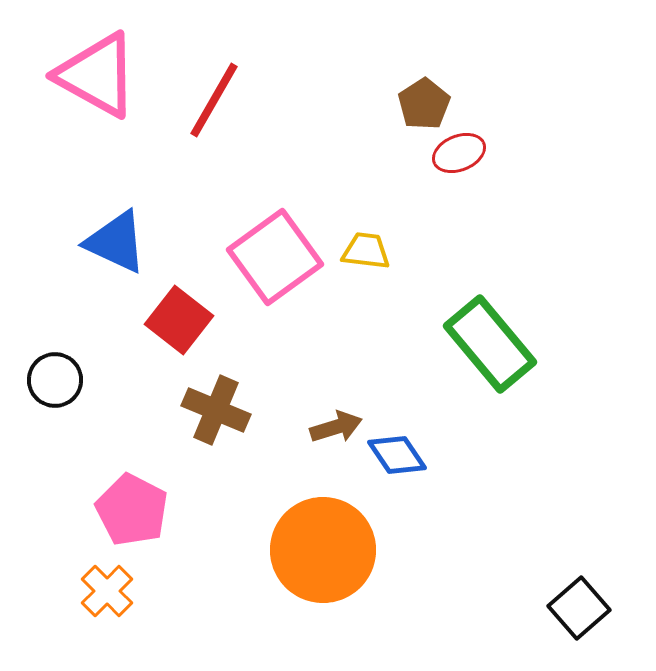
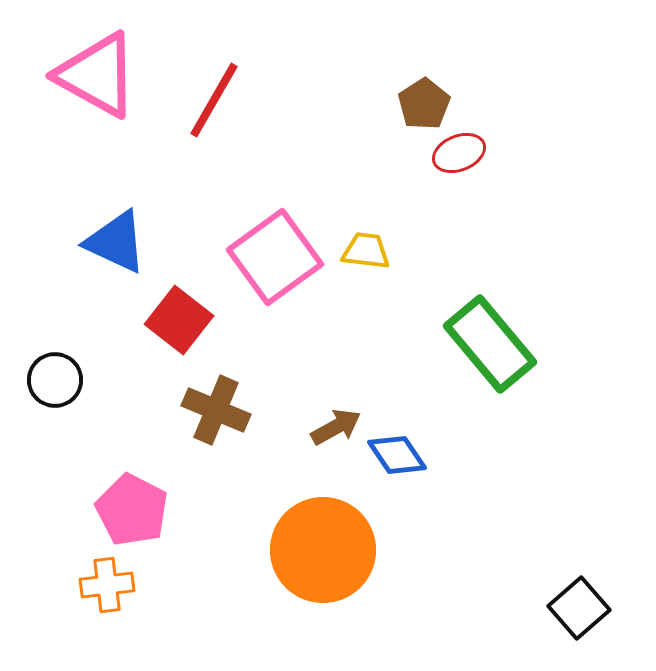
brown arrow: rotated 12 degrees counterclockwise
orange cross: moved 6 px up; rotated 38 degrees clockwise
